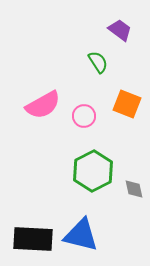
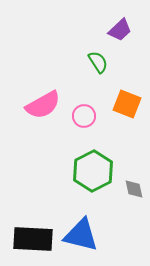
purple trapezoid: rotated 100 degrees clockwise
